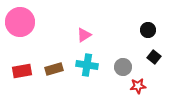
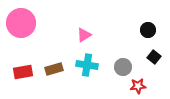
pink circle: moved 1 px right, 1 px down
red rectangle: moved 1 px right, 1 px down
